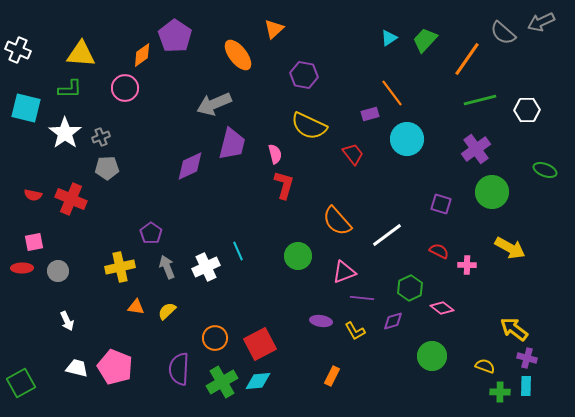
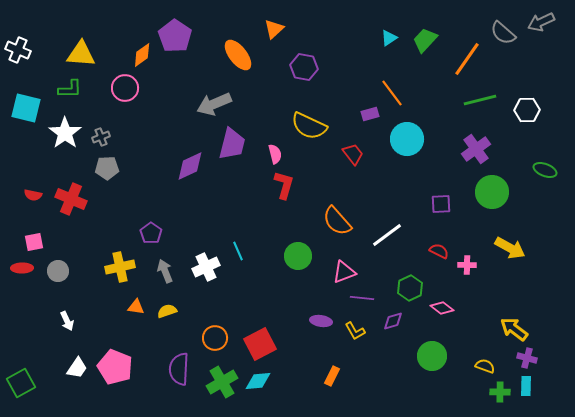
purple hexagon at (304, 75): moved 8 px up
purple square at (441, 204): rotated 20 degrees counterclockwise
gray arrow at (167, 267): moved 2 px left, 4 px down
yellow semicircle at (167, 311): rotated 24 degrees clockwise
white trapezoid at (77, 368): rotated 110 degrees clockwise
